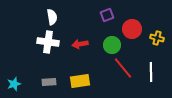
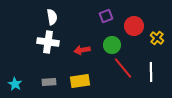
purple square: moved 1 px left, 1 px down
red circle: moved 2 px right, 3 px up
yellow cross: rotated 24 degrees clockwise
red arrow: moved 2 px right, 6 px down
cyan star: moved 1 px right; rotated 24 degrees counterclockwise
